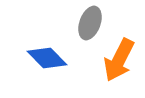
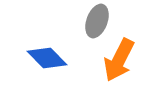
gray ellipse: moved 7 px right, 2 px up
